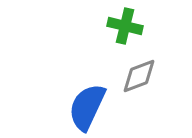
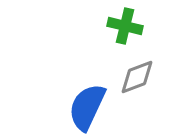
gray diamond: moved 2 px left, 1 px down
